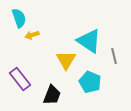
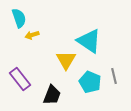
gray line: moved 20 px down
